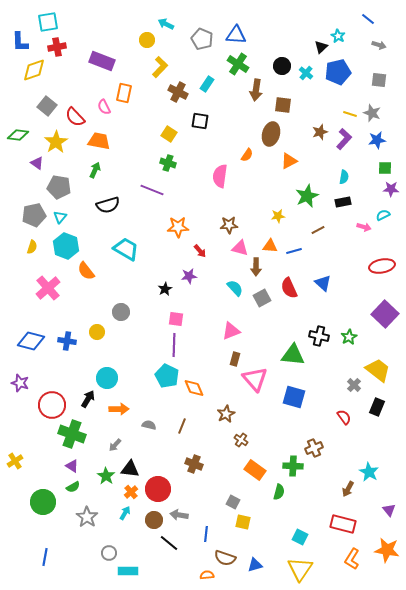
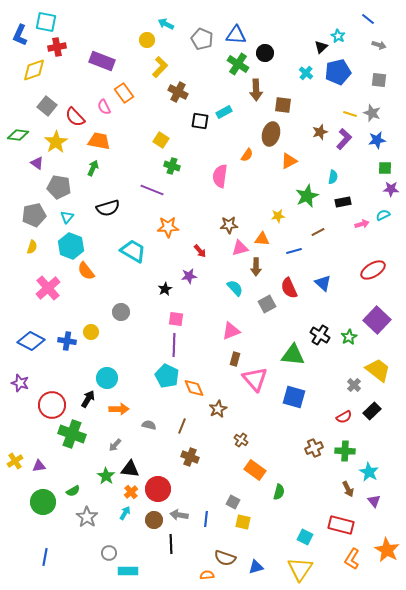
cyan square at (48, 22): moved 2 px left; rotated 20 degrees clockwise
blue L-shape at (20, 42): moved 7 px up; rotated 25 degrees clockwise
black circle at (282, 66): moved 17 px left, 13 px up
cyan rectangle at (207, 84): moved 17 px right, 28 px down; rotated 28 degrees clockwise
brown arrow at (256, 90): rotated 10 degrees counterclockwise
orange rectangle at (124, 93): rotated 48 degrees counterclockwise
yellow square at (169, 134): moved 8 px left, 6 px down
green cross at (168, 163): moved 4 px right, 3 px down
green arrow at (95, 170): moved 2 px left, 2 px up
cyan semicircle at (344, 177): moved 11 px left
black semicircle at (108, 205): moved 3 px down
cyan triangle at (60, 217): moved 7 px right
orange star at (178, 227): moved 10 px left
pink arrow at (364, 227): moved 2 px left, 3 px up; rotated 32 degrees counterclockwise
brown line at (318, 230): moved 2 px down
cyan hexagon at (66, 246): moved 5 px right
orange triangle at (270, 246): moved 8 px left, 7 px up
pink triangle at (240, 248): rotated 30 degrees counterclockwise
cyan trapezoid at (126, 249): moved 7 px right, 2 px down
red ellipse at (382, 266): moved 9 px left, 4 px down; rotated 20 degrees counterclockwise
gray square at (262, 298): moved 5 px right, 6 px down
purple square at (385, 314): moved 8 px left, 6 px down
yellow circle at (97, 332): moved 6 px left
black cross at (319, 336): moved 1 px right, 1 px up; rotated 18 degrees clockwise
blue diamond at (31, 341): rotated 12 degrees clockwise
black rectangle at (377, 407): moved 5 px left, 4 px down; rotated 24 degrees clockwise
brown star at (226, 414): moved 8 px left, 5 px up
red semicircle at (344, 417): rotated 98 degrees clockwise
brown cross at (194, 464): moved 4 px left, 7 px up
purple triangle at (72, 466): moved 33 px left; rotated 40 degrees counterclockwise
green cross at (293, 466): moved 52 px right, 15 px up
green semicircle at (73, 487): moved 4 px down
brown arrow at (348, 489): rotated 56 degrees counterclockwise
purple triangle at (389, 510): moved 15 px left, 9 px up
red rectangle at (343, 524): moved 2 px left, 1 px down
blue line at (206, 534): moved 15 px up
cyan square at (300, 537): moved 5 px right
black line at (169, 543): moved 2 px right, 1 px down; rotated 48 degrees clockwise
orange star at (387, 550): rotated 20 degrees clockwise
blue triangle at (255, 565): moved 1 px right, 2 px down
